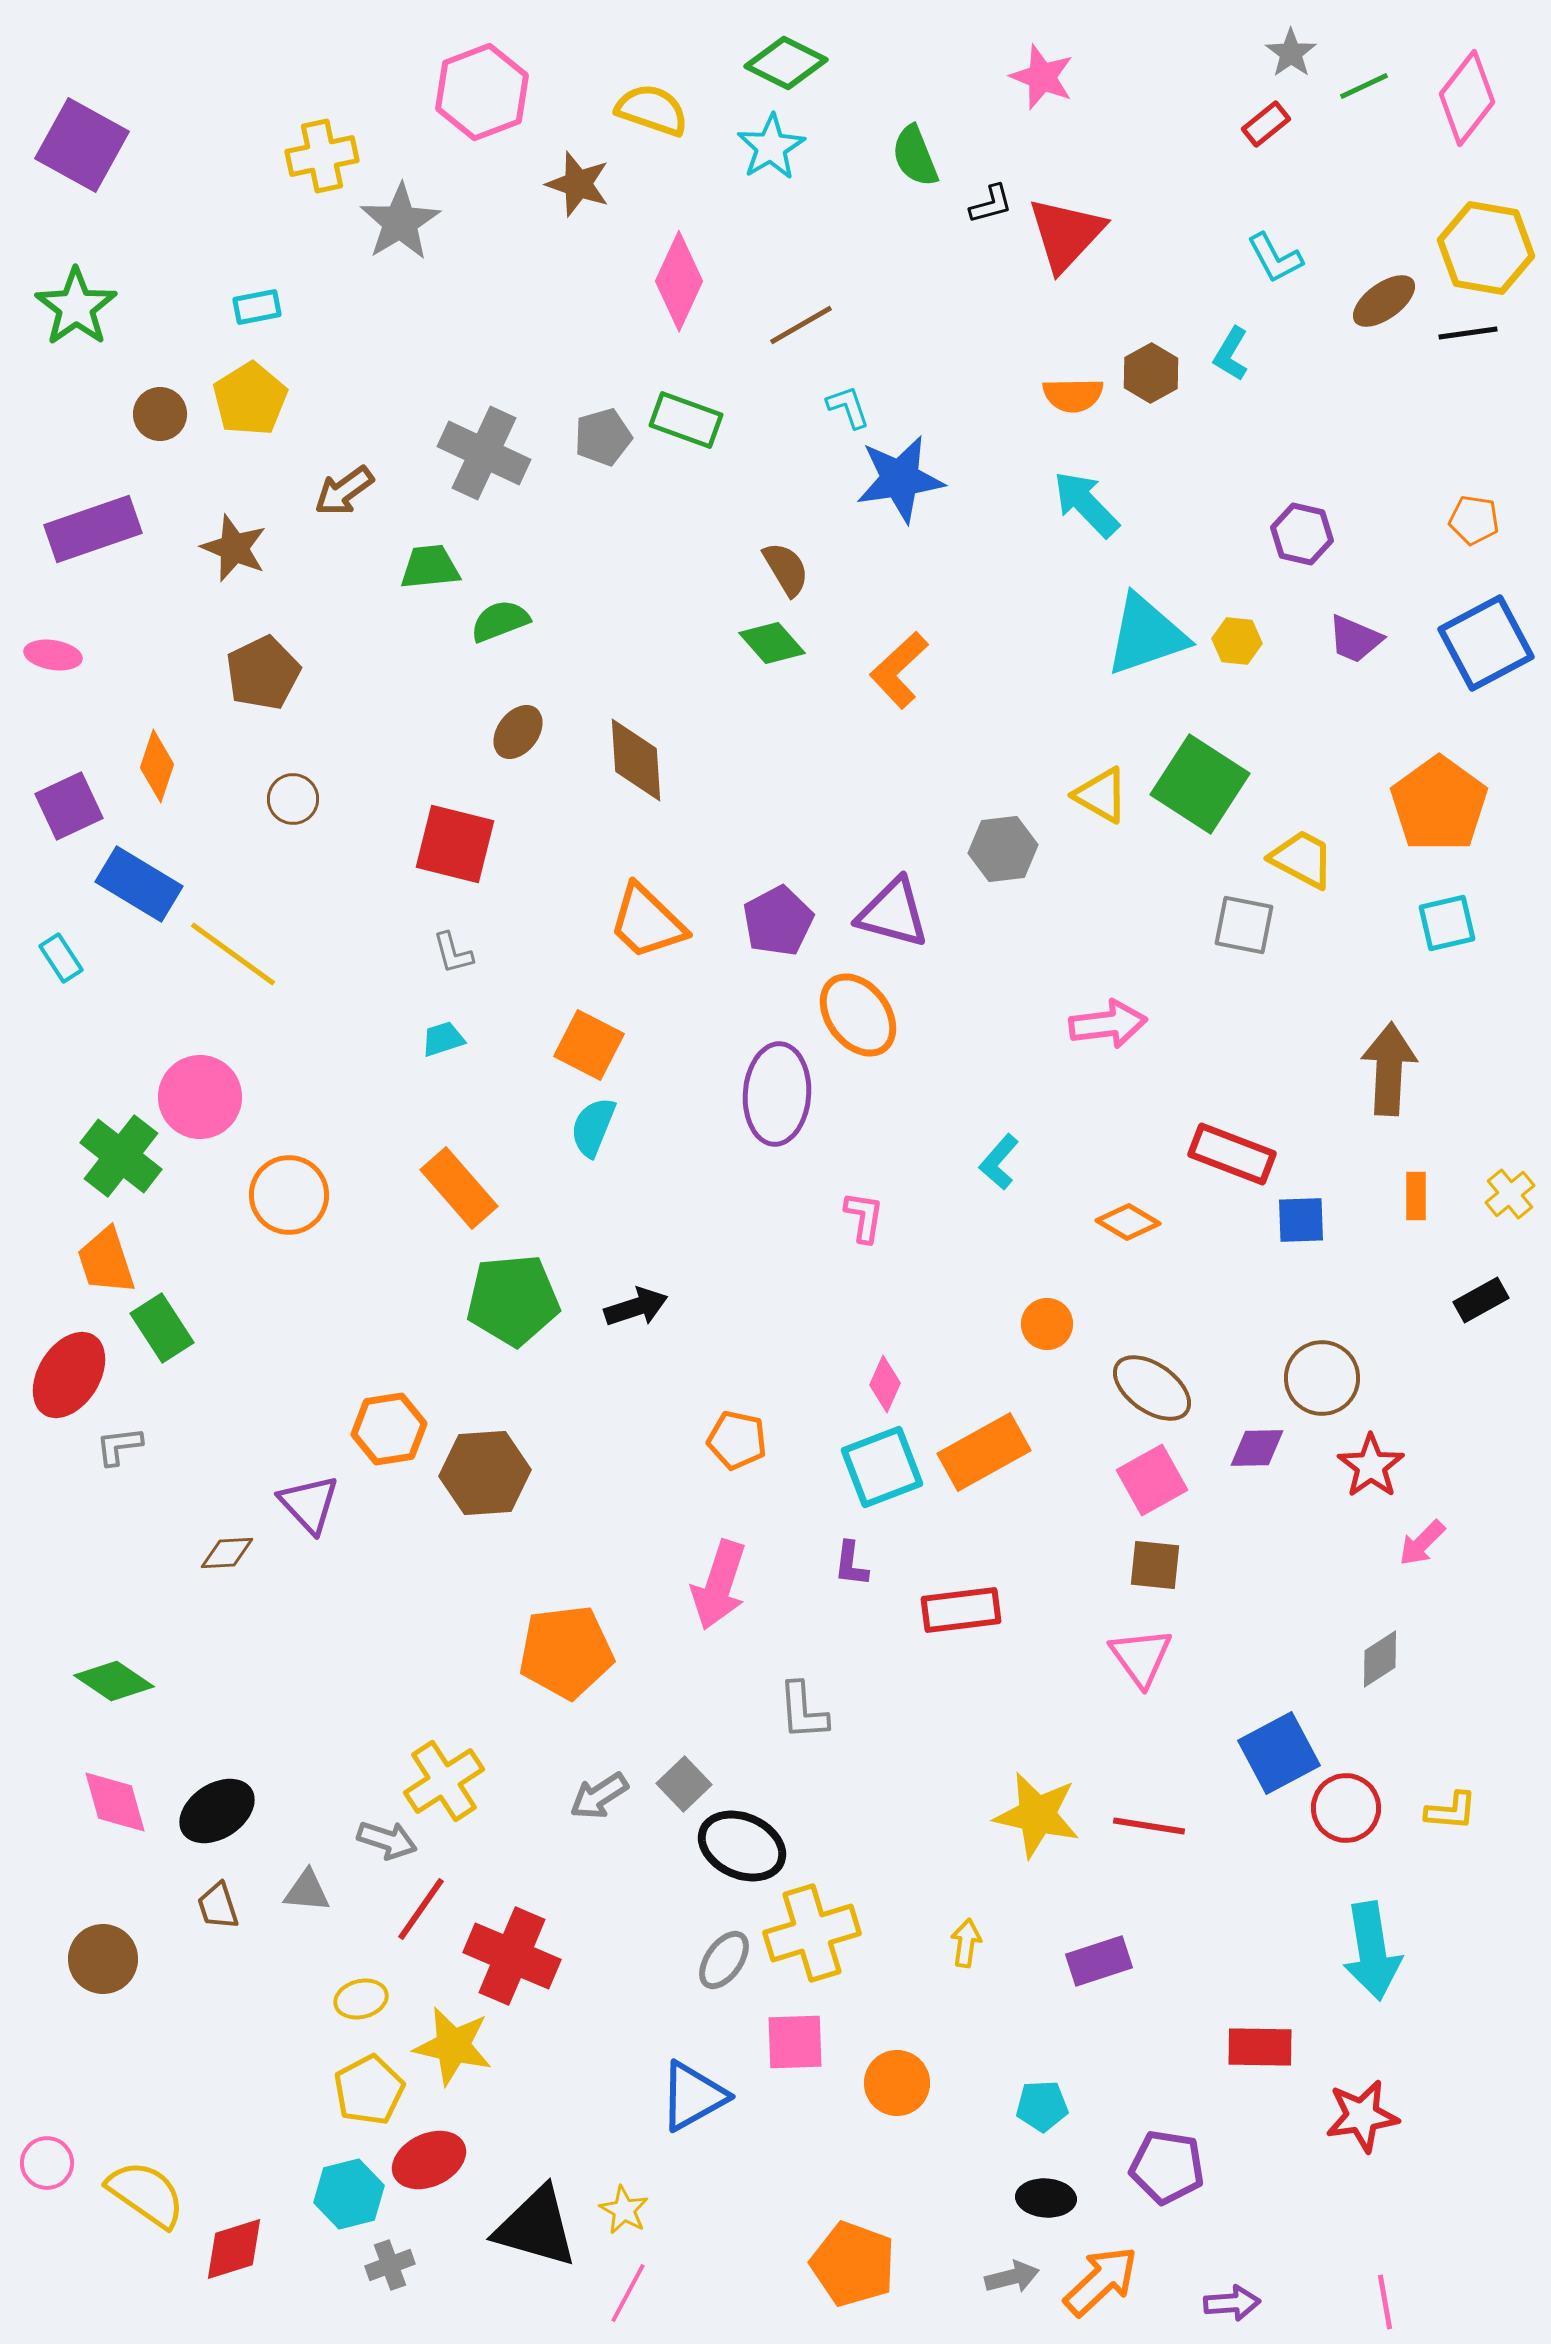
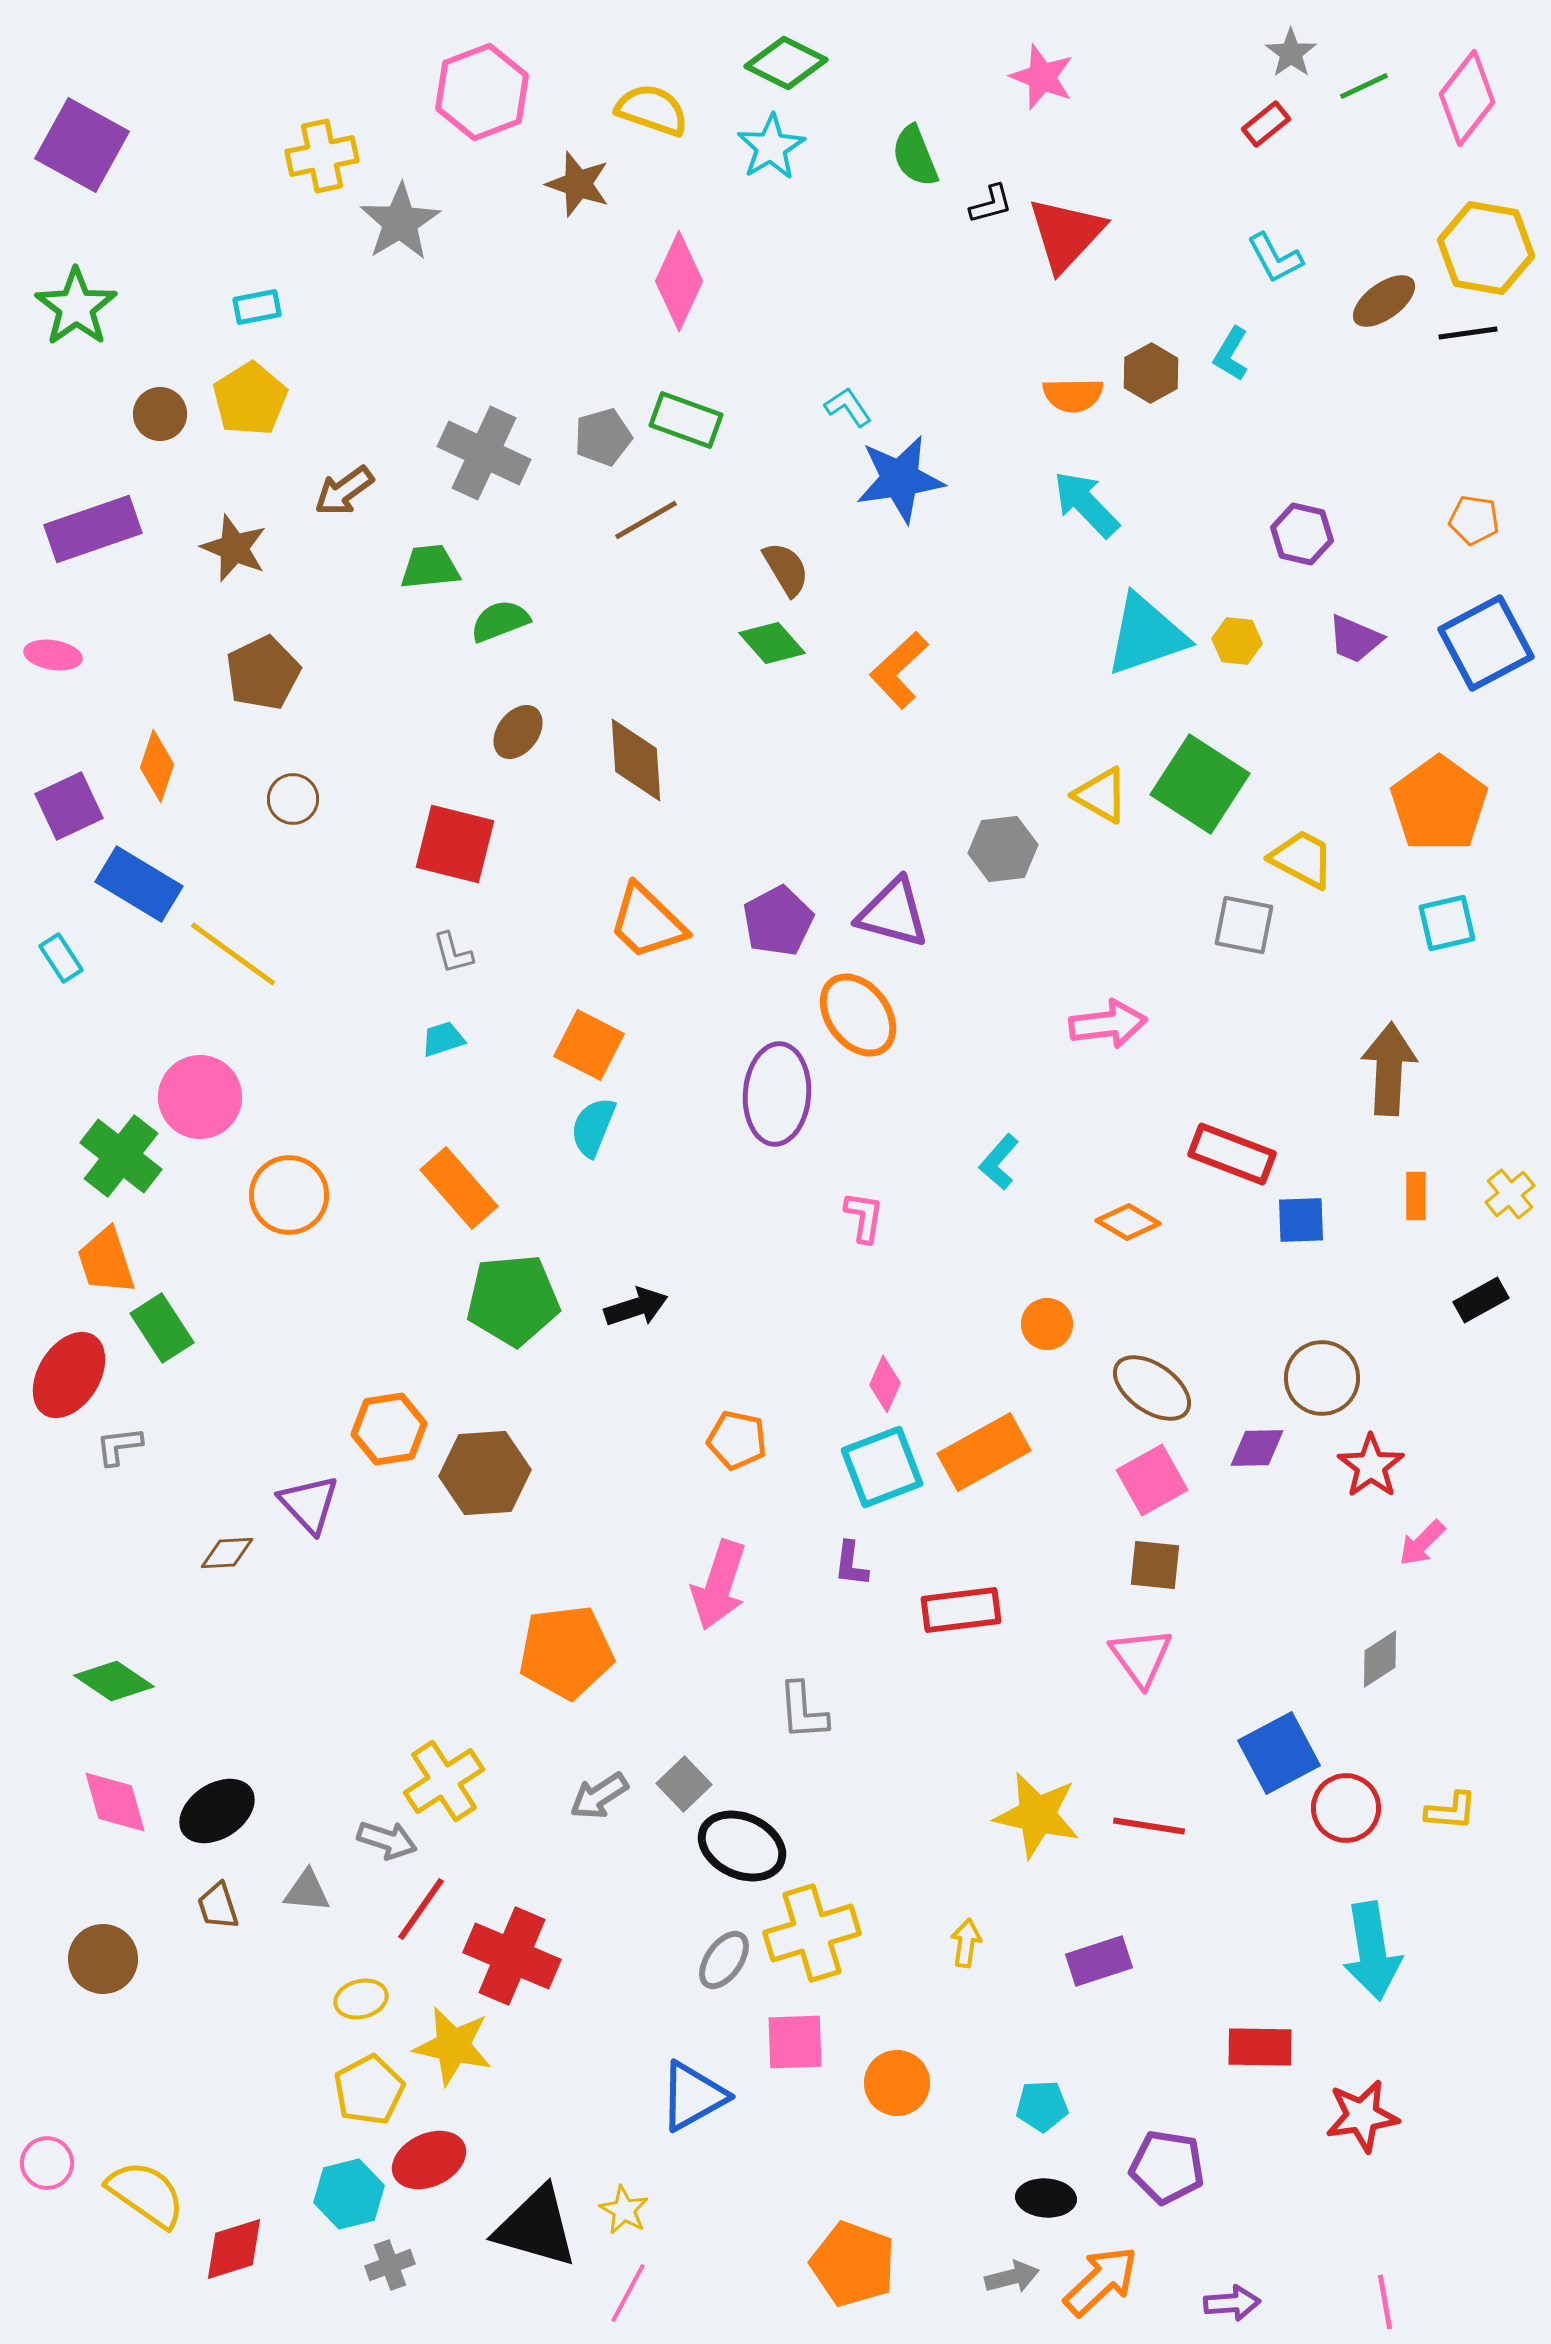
brown line at (801, 325): moved 155 px left, 195 px down
cyan L-shape at (848, 407): rotated 15 degrees counterclockwise
